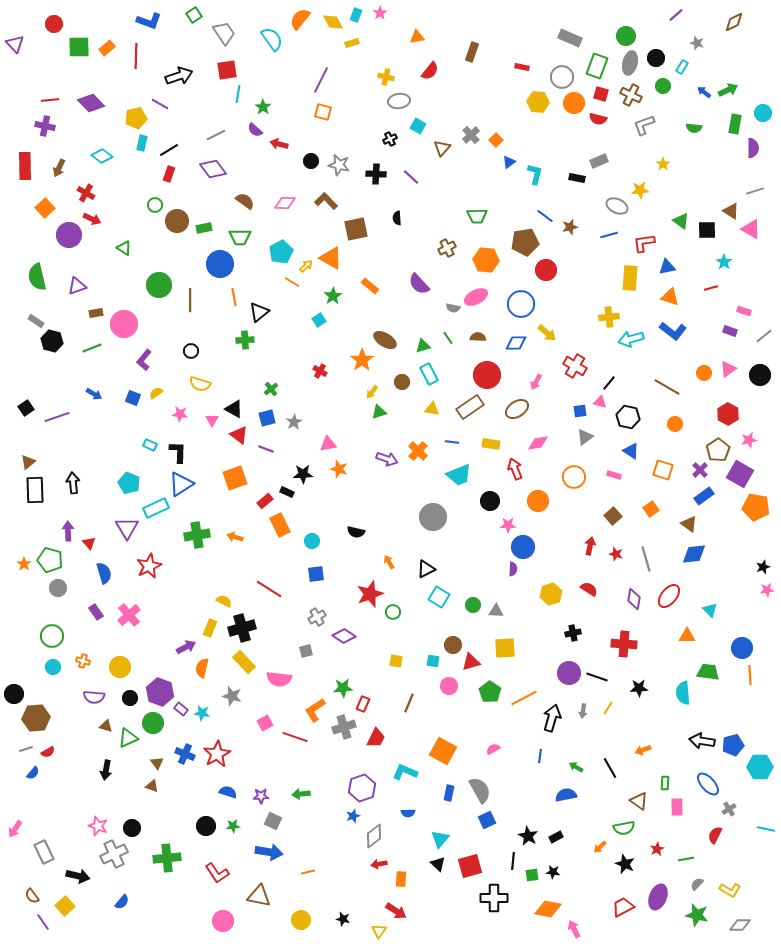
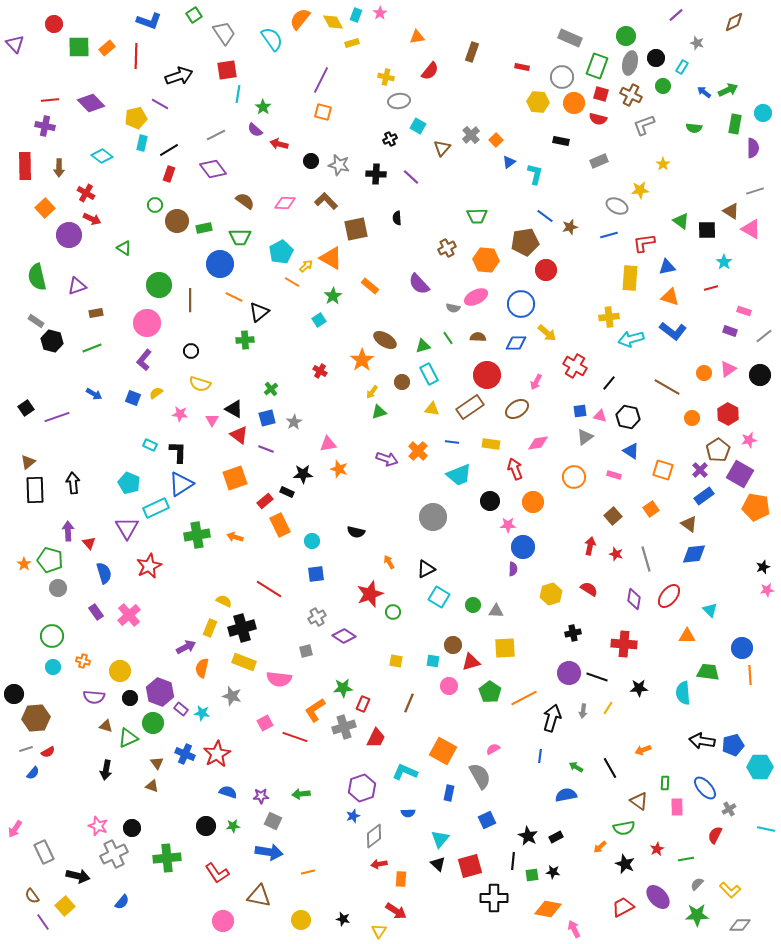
brown arrow at (59, 168): rotated 24 degrees counterclockwise
black rectangle at (577, 178): moved 16 px left, 37 px up
orange line at (234, 297): rotated 54 degrees counterclockwise
pink circle at (124, 324): moved 23 px right, 1 px up
pink triangle at (600, 402): moved 14 px down
orange circle at (675, 424): moved 17 px right, 6 px up
orange circle at (538, 501): moved 5 px left, 1 px down
yellow rectangle at (244, 662): rotated 25 degrees counterclockwise
yellow circle at (120, 667): moved 4 px down
blue ellipse at (708, 784): moved 3 px left, 4 px down
gray semicircle at (480, 790): moved 14 px up
yellow L-shape at (730, 890): rotated 15 degrees clockwise
purple ellipse at (658, 897): rotated 65 degrees counterclockwise
green star at (697, 915): rotated 15 degrees counterclockwise
